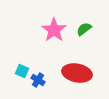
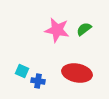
pink star: moved 3 px right; rotated 25 degrees counterclockwise
blue cross: moved 1 px down; rotated 24 degrees counterclockwise
